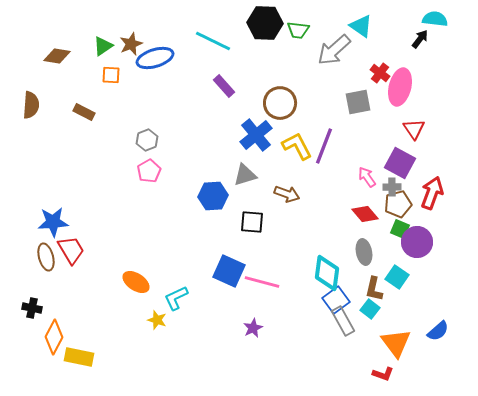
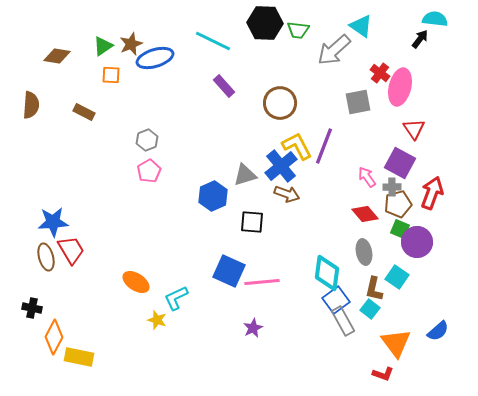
blue cross at (256, 135): moved 25 px right, 31 px down
blue hexagon at (213, 196): rotated 20 degrees counterclockwise
pink line at (262, 282): rotated 20 degrees counterclockwise
